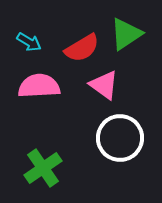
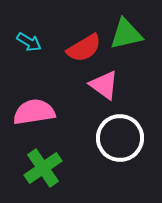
green triangle: rotated 21 degrees clockwise
red semicircle: moved 2 px right
pink semicircle: moved 5 px left, 26 px down; rotated 6 degrees counterclockwise
